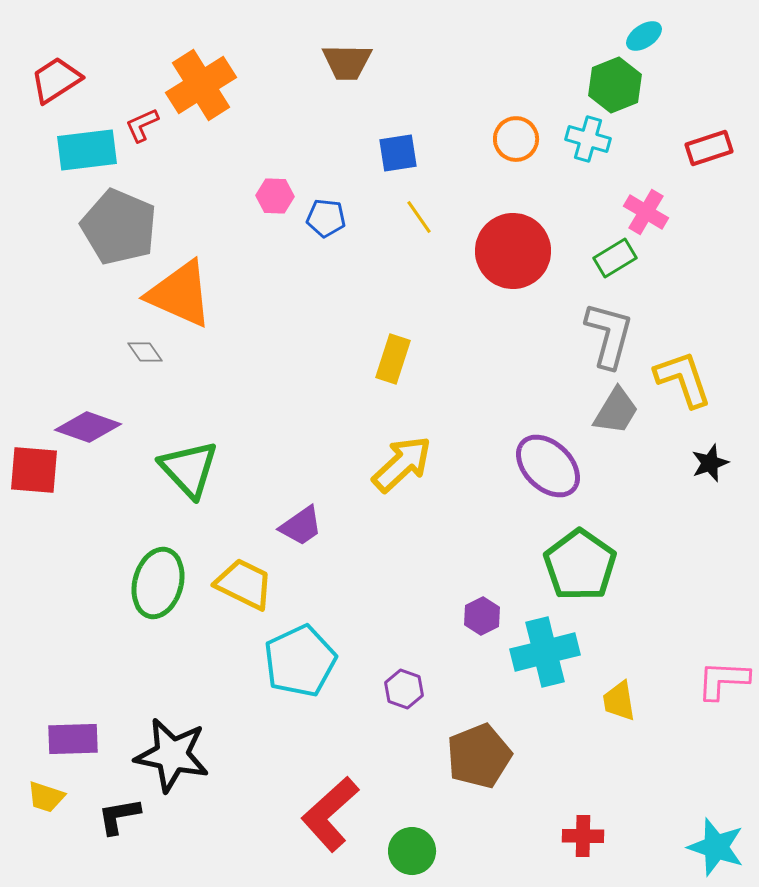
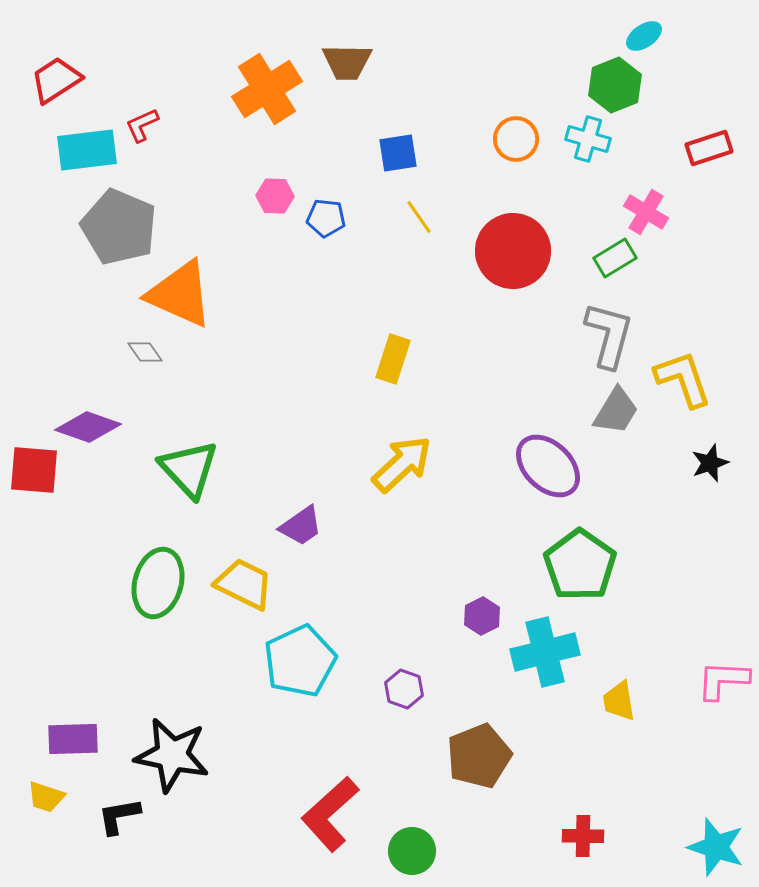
orange cross at (201, 85): moved 66 px right, 4 px down
